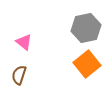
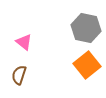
gray hexagon: rotated 24 degrees clockwise
orange square: moved 1 px down
